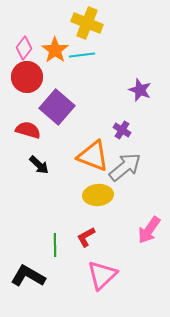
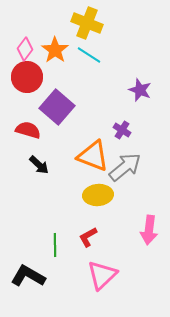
pink diamond: moved 1 px right, 1 px down
cyan line: moved 7 px right; rotated 40 degrees clockwise
pink arrow: rotated 28 degrees counterclockwise
red L-shape: moved 2 px right
